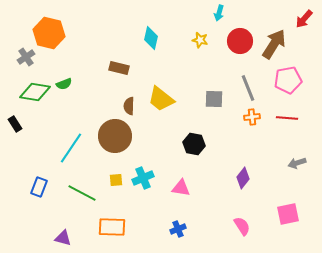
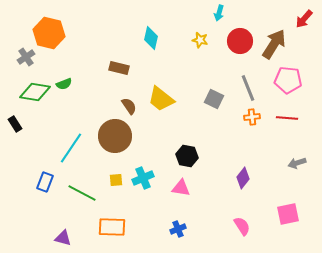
pink pentagon: rotated 16 degrees clockwise
gray square: rotated 24 degrees clockwise
brown semicircle: rotated 144 degrees clockwise
black hexagon: moved 7 px left, 12 px down
blue rectangle: moved 6 px right, 5 px up
